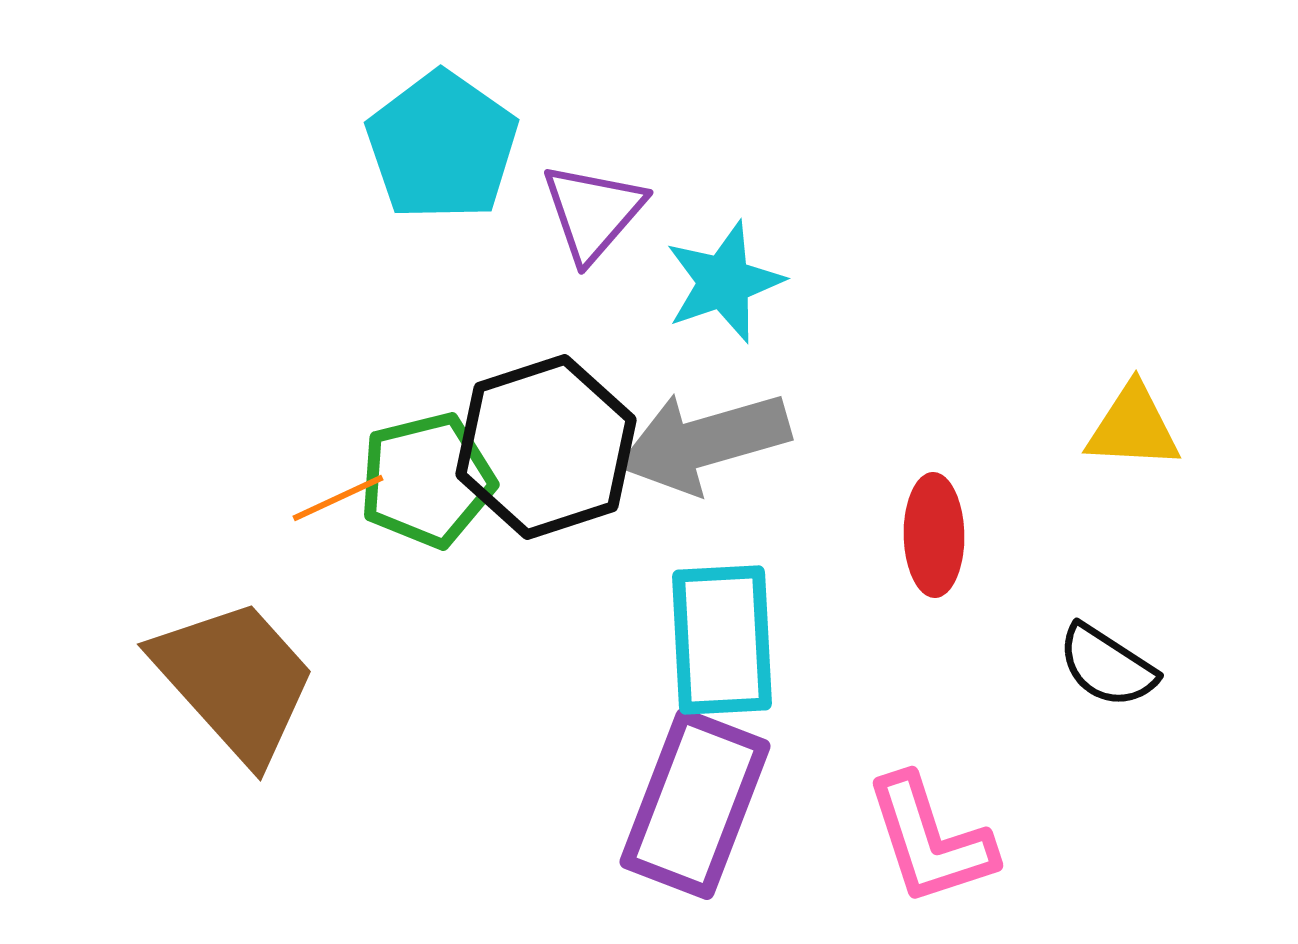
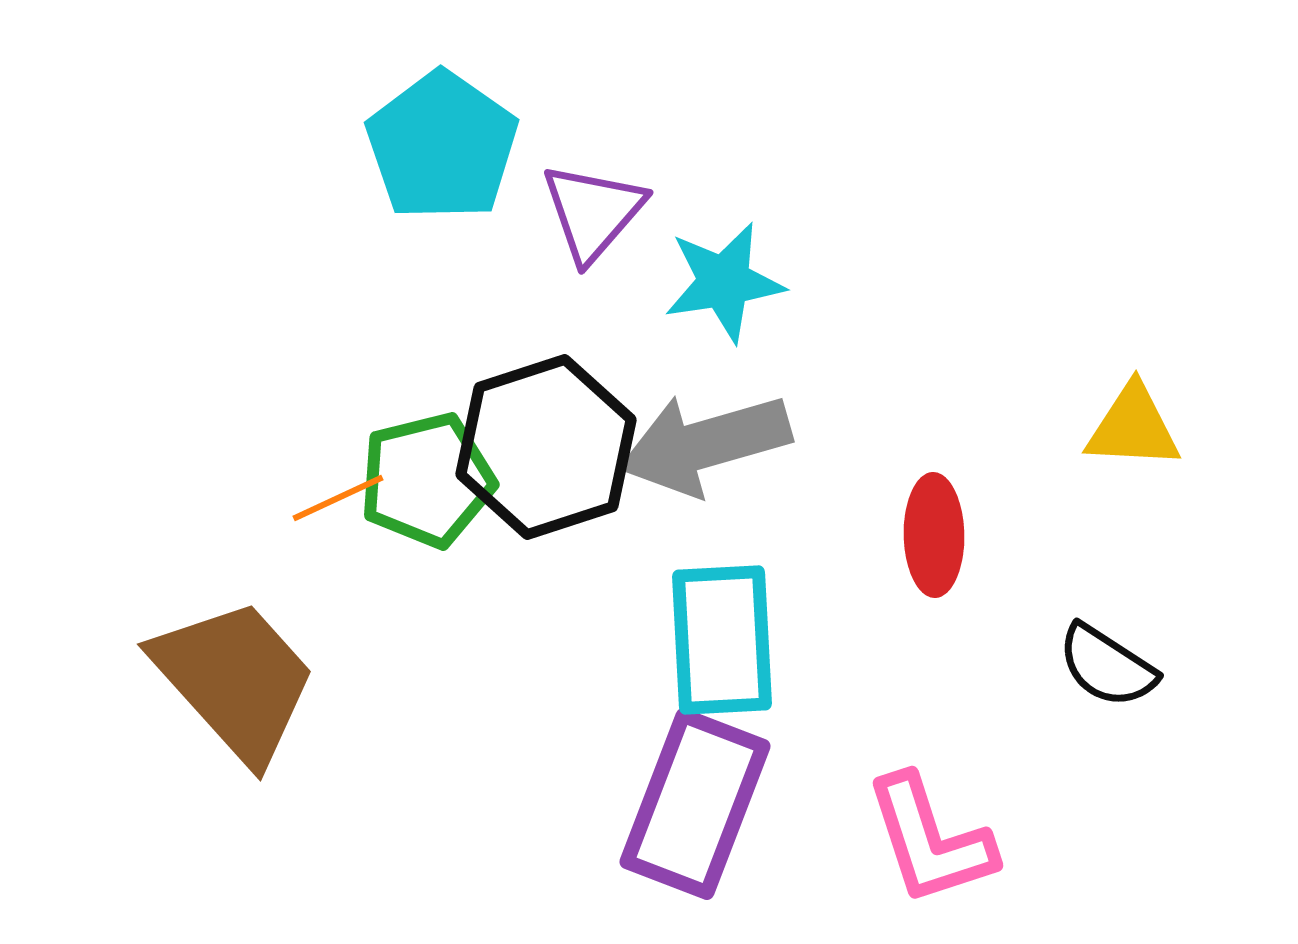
cyan star: rotated 10 degrees clockwise
gray arrow: moved 1 px right, 2 px down
